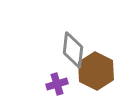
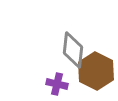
purple cross: rotated 30 degrees clockwise
